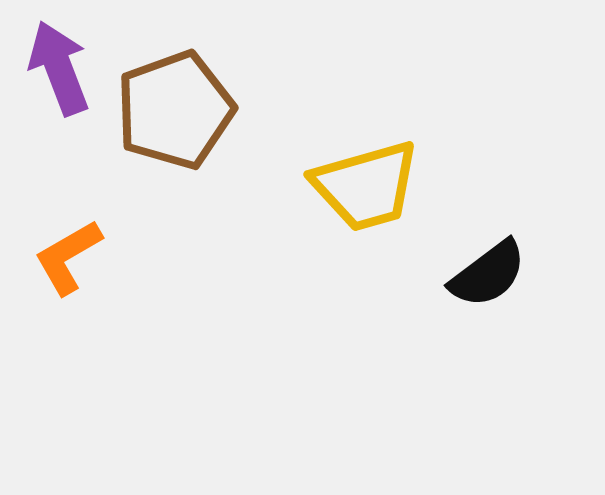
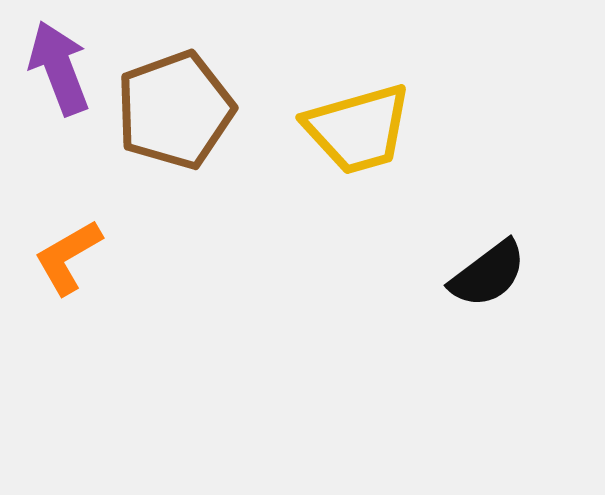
yellow trapezoid: moved 8 px left, 57 px up
